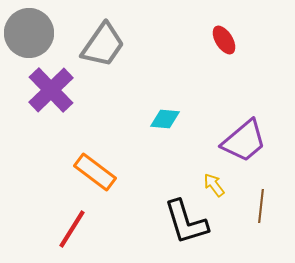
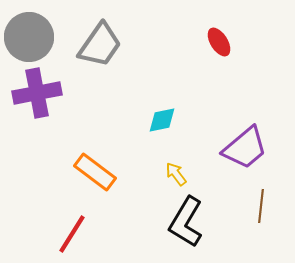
gray circle: moved 4 px down
red ellipse: moved 5 px left, 2 px down
gray trapezoid: moved 3 px left
purple cross: moved 14 px left, 3 px down; rotated 33 degrees clockwise
cyan diamond: moved 3 px left, 1 px down; rotated 16 degrees counterclockwise
purple trapezoid: moved 1 px right, 7 px down
yellow arrow: moved 38 px left, 11 px up
black L-shape: rotated 48 degrees clockwise
red line: moved 5 px down
